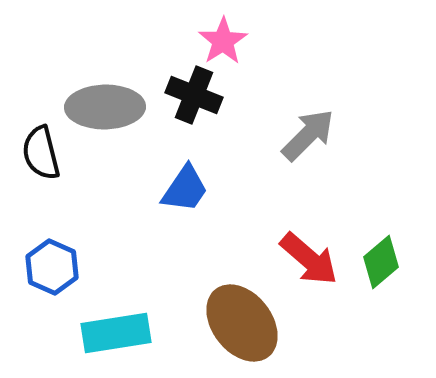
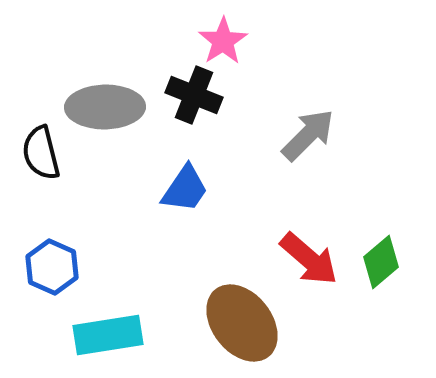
cyan rectangle: moved 8 px left, 2 px down
